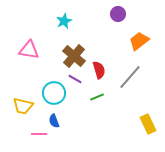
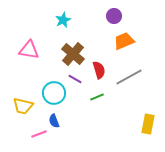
purple circle: moved 4 px left, 2 px down
cyan star: moved 1 px left, 1 px up
orange trapezoid: moved 15 px left; rotated 15 degrees clockwise
brown cross: moved 1 px left, 2 px up
gray line: moved 1 px left; rotated 20 degrees clockwise
yellow rectangle: rotated 36 degrees clockwise
pink line: rotated 21 degrees counterclockwise
